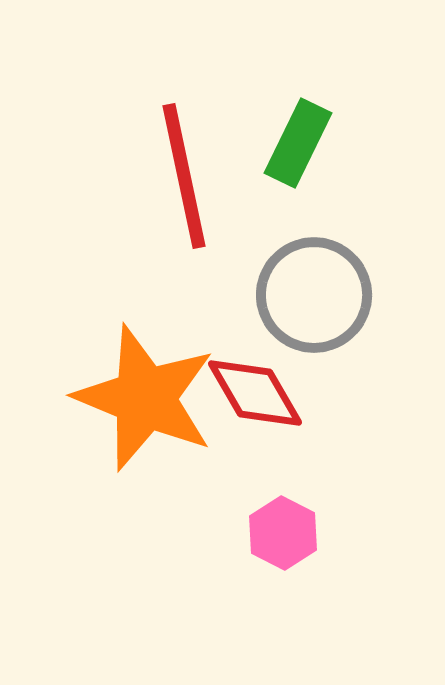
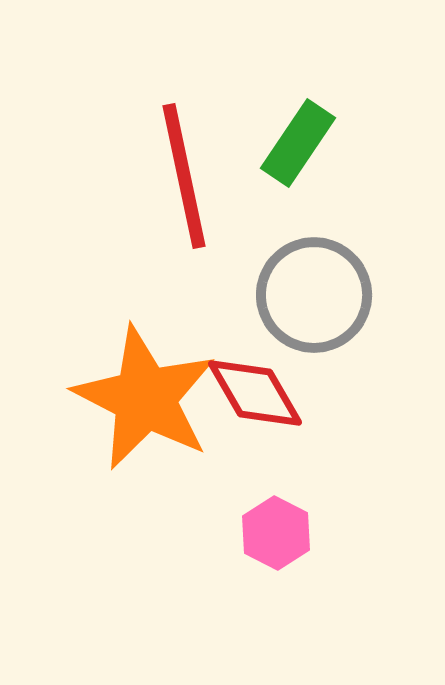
green rectangle: rotated 8 degrees clockwise
orange star: rotated 5 degrees clockwise
pink hexagon: moved 7 px left
